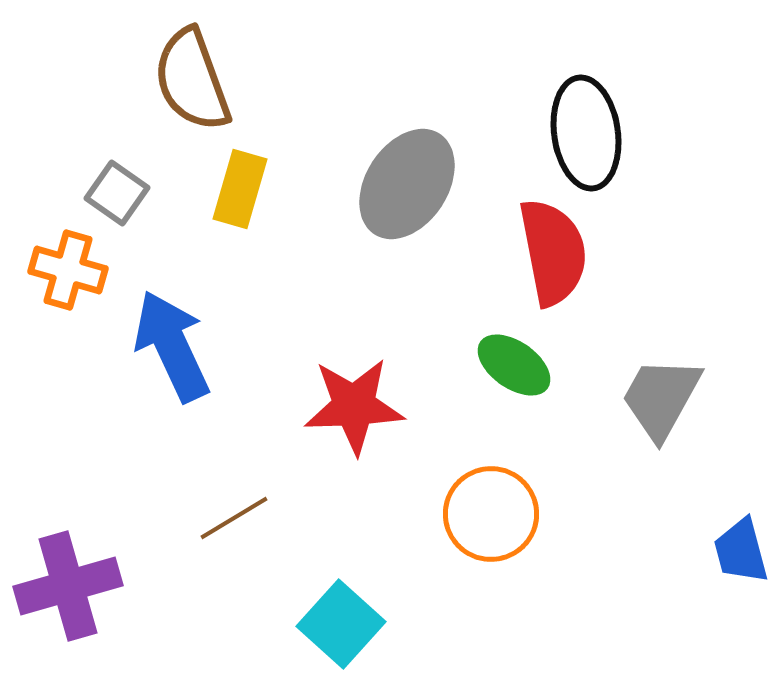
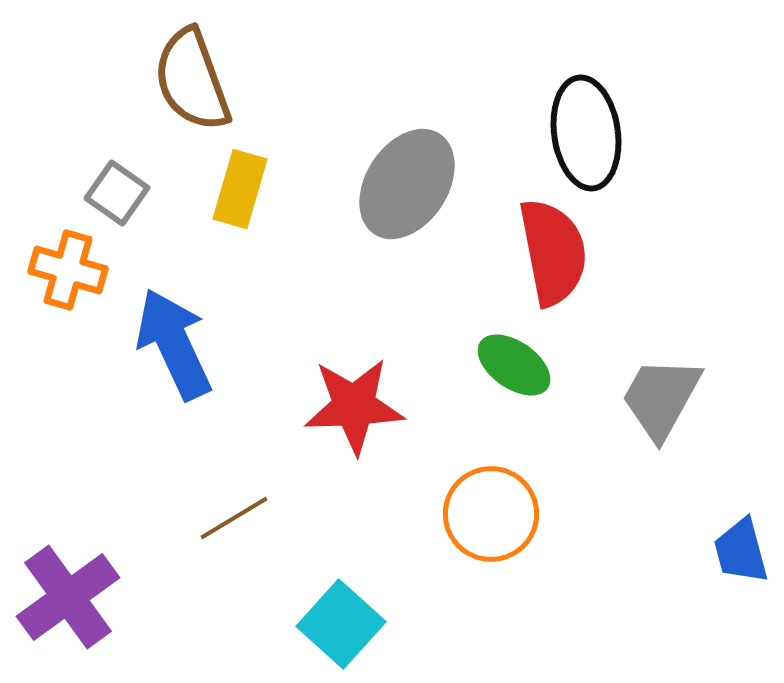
blue arrow: moved 2 px right, 2 px up
purple cross: moved 11 px down; rotated 20 degrees counterclockwise
